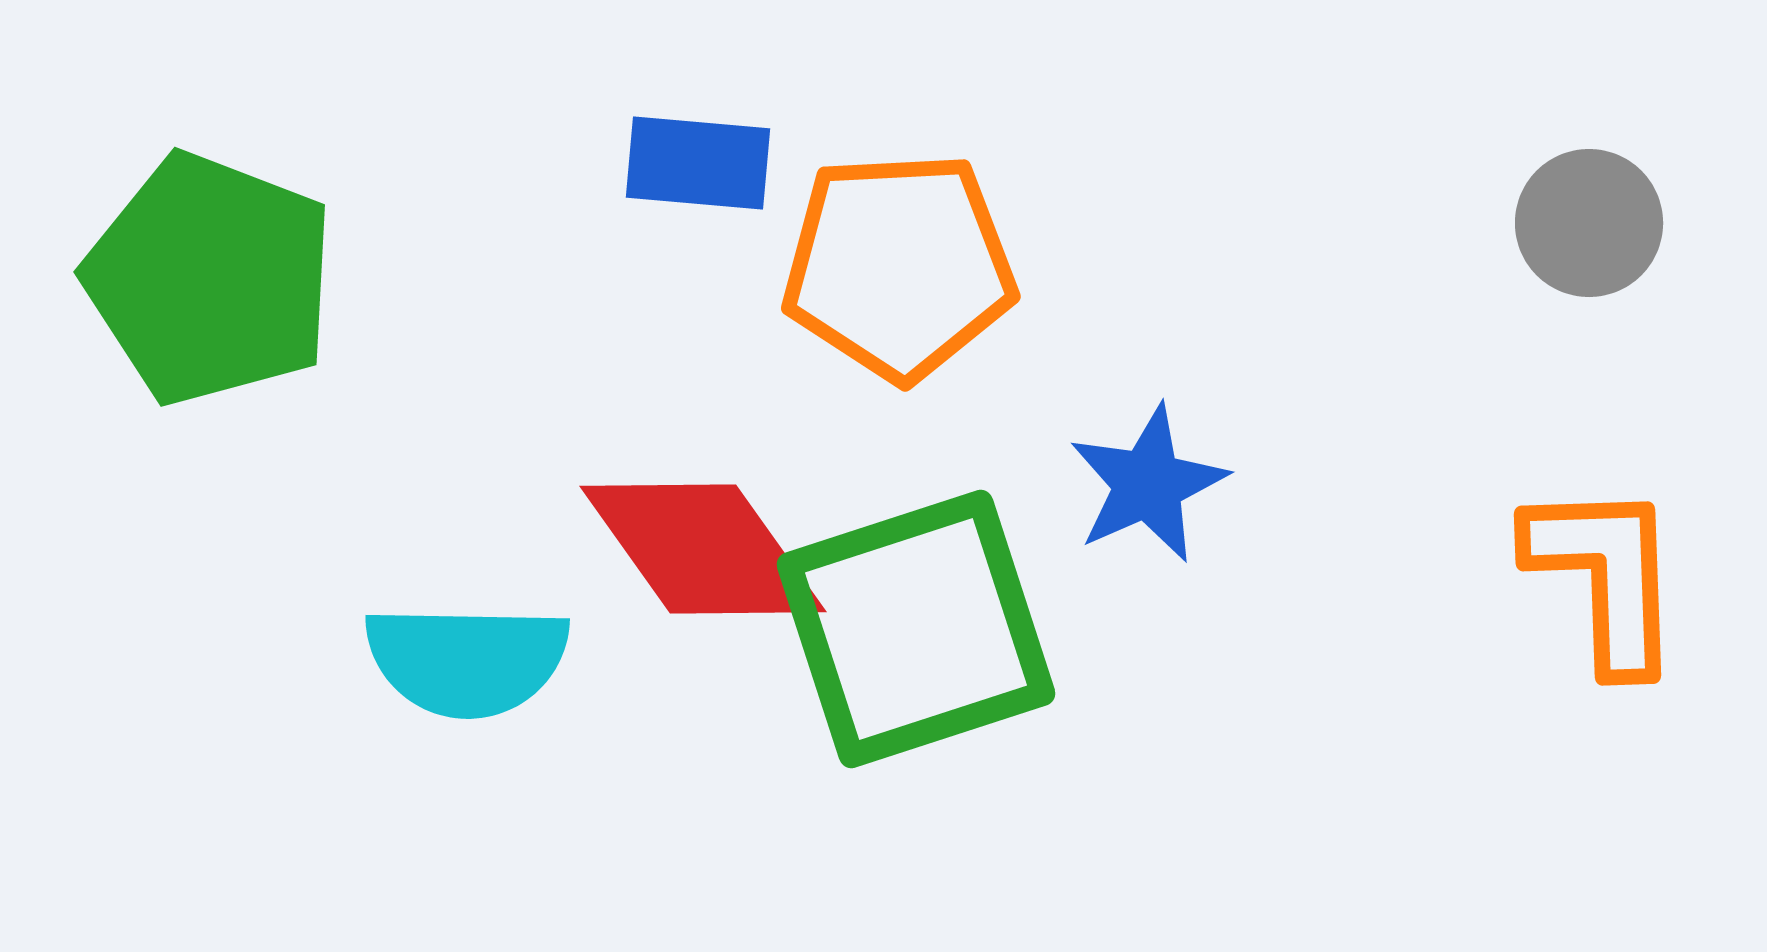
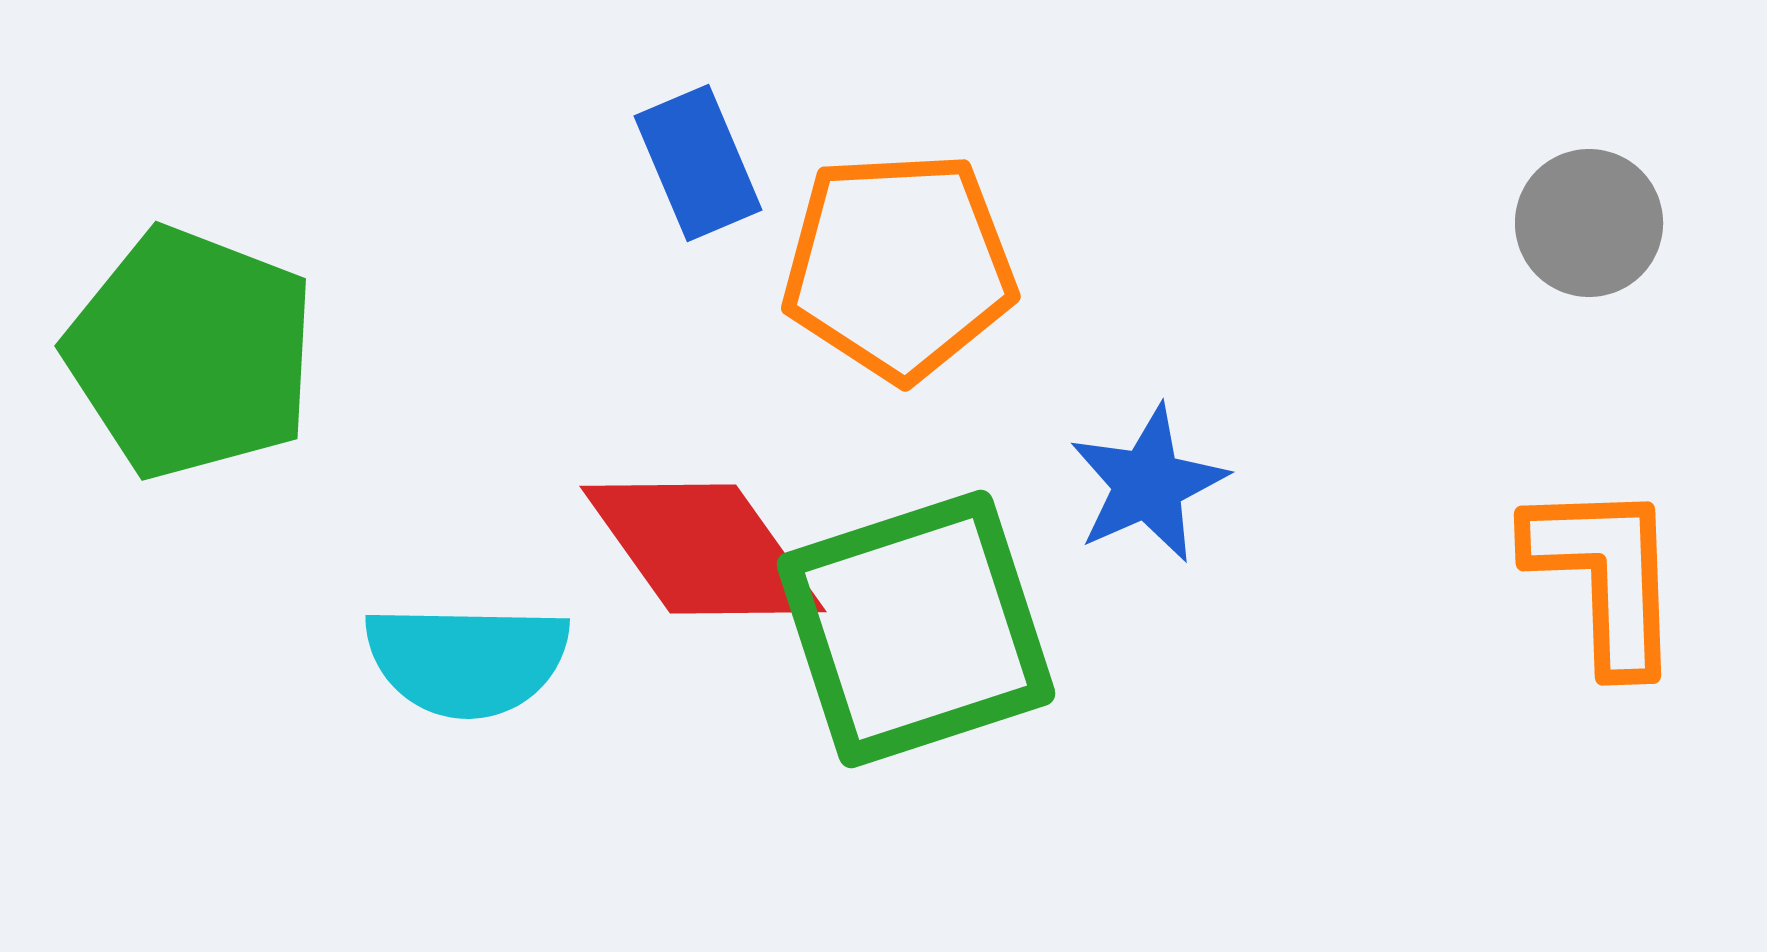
blue rectangle: rotated 62 degrees clockwise
green pentagon: moved 19 px left, 74 px down
